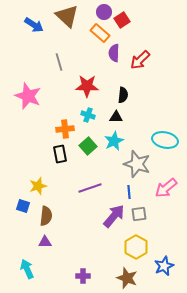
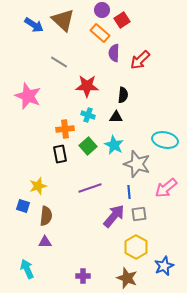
purple circle: moved 2 px left, 2 px up
brown triangle: moved 4 px left, 4 px down
gray line: rotated 42 degrees counterclockwise
cyan star: moved 4 px down; rotated 18 degrees counterclockwise
